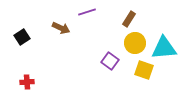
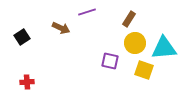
purple square: rotated 24 degrees counterclockwise
